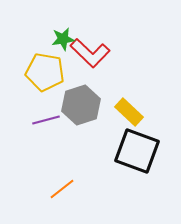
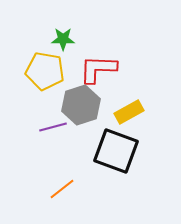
green star: rotated 10 degrees clockwise
red L-shape: moved 8 px right, 16 px down; rotated 138 degrees clockwise
yellow pentagon: moved 1 px up
yellow rectangle: rotated 72 degrees counterclockwise
purple line: moved 7 px right, 7 px down
black square: moved 21 px left
